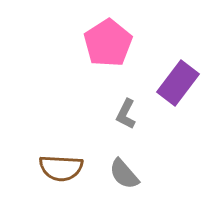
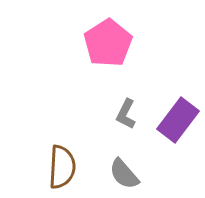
purple rectangle: moved 37 px down
brown semicircle: moved 1 px right, 1 px up; rotated 90 degrees counterclockwise
